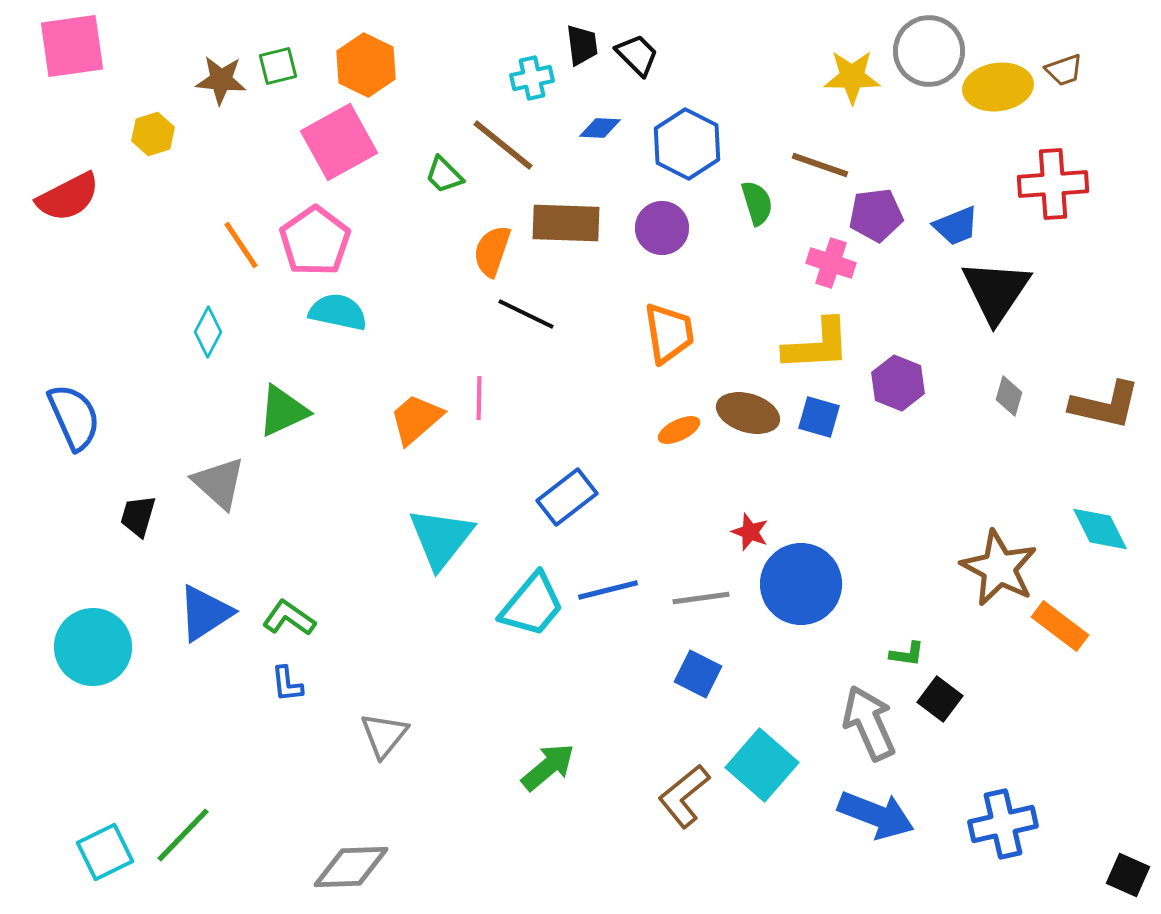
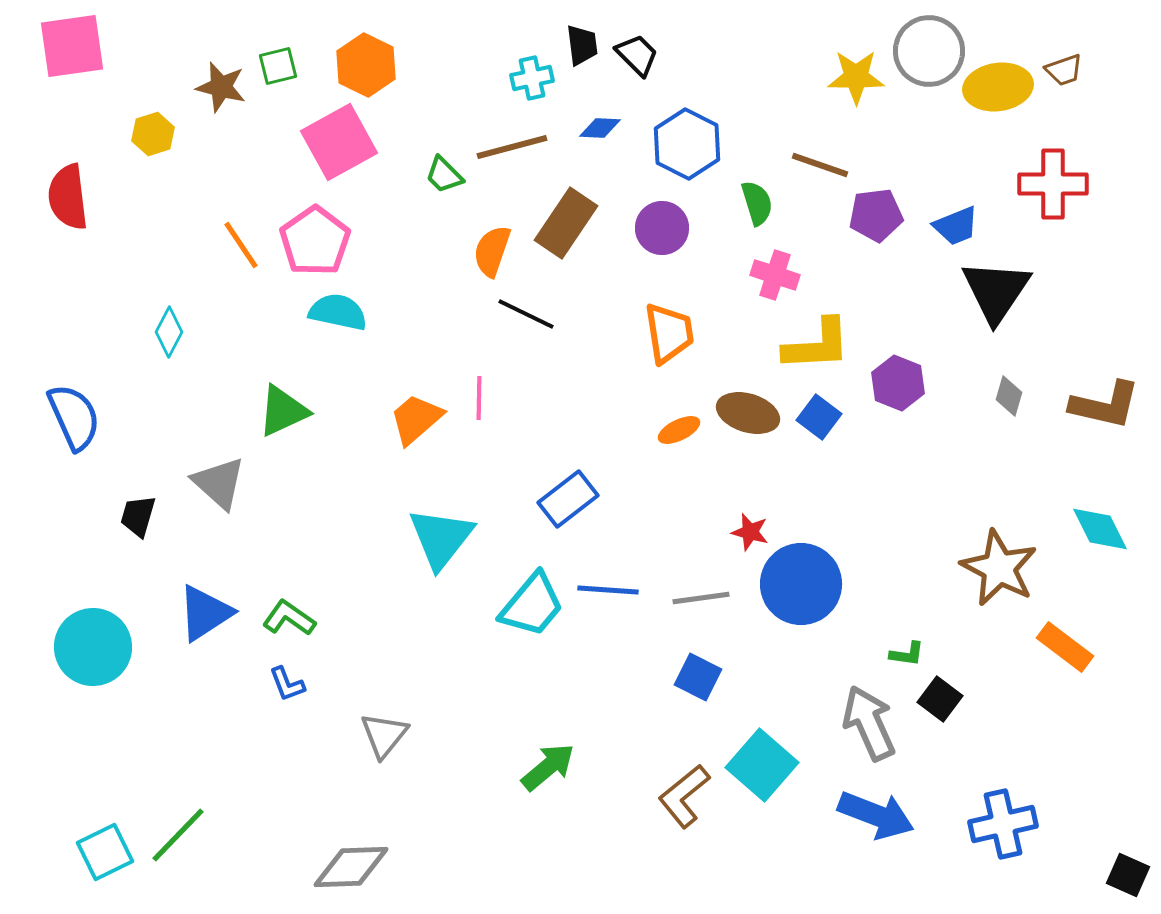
yellow star at (852, 77): moved 4 px right
brown star at (221, 80): moved 7 px down; rotated 9 degrees clockwise
brown line at (503, 145): moved 9 px right, 2 px down; rotated 54 degrees counterclockwise
red cross at (1053, 184): rotated 4 degrees clockwise
red semicircle at (68, 197): rotated 110 degrees clockwise
brown rectangle at (566, 223): rotated 58 degrees counterclockwise
pink cross at (831, 263): moved 56 px left, 12 px down
cyan diamond at (208, 332): moved 39 px left
blue square at (819, 417): rotated 21 degrees clockwise
blue rectangle at (567, 497): moved 1 px right, 2 px down
red star at (750, 532): rotated 6 degrees counterclockwise
blue line at (608, 590): rotated 18 degrees clockwise
orange rectangle at (1060, 626): moved 5 px right, 21 px down
blue square at (698, 674): moved 3 px down
blue L-shape at (287, 684): rotated 15 degrees counterclockwise
green line at (183, 835): moved 5 px left
